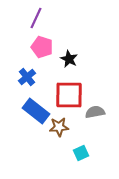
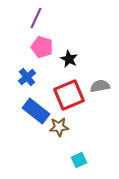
red square: rotated 24 degrees counterclockwise
gray semicircle: moved 5 px right, 26 px up
cyan square: moved 2 px left, 7 px down
